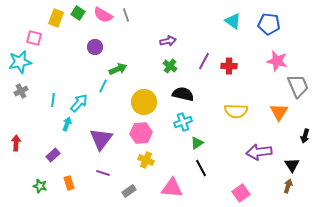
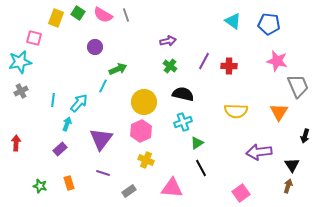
pink hexagon at (141, 133): moved 2 px up; rotated 20 degrees counterclockwise
purple rectangle at (53, 155): moved 7 px right, 6 px up
